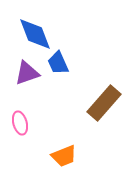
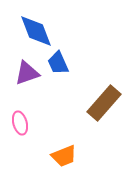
blue diamond: moved 1 px right, 3 px up
